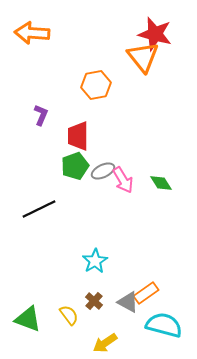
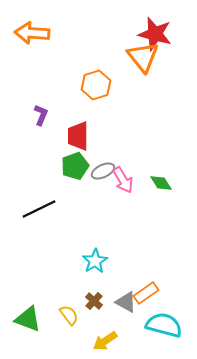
orange hexagon: rotated 8 degrees counterclockwise
gray triangle: moved 2 px left
yellow arrow: moved 2 px up
